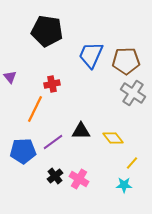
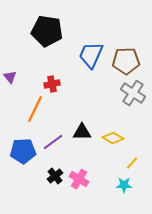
black triangle: moved 1 px right, 1 px down
yellow diamond: rotated 20 degrees counterclockwise
